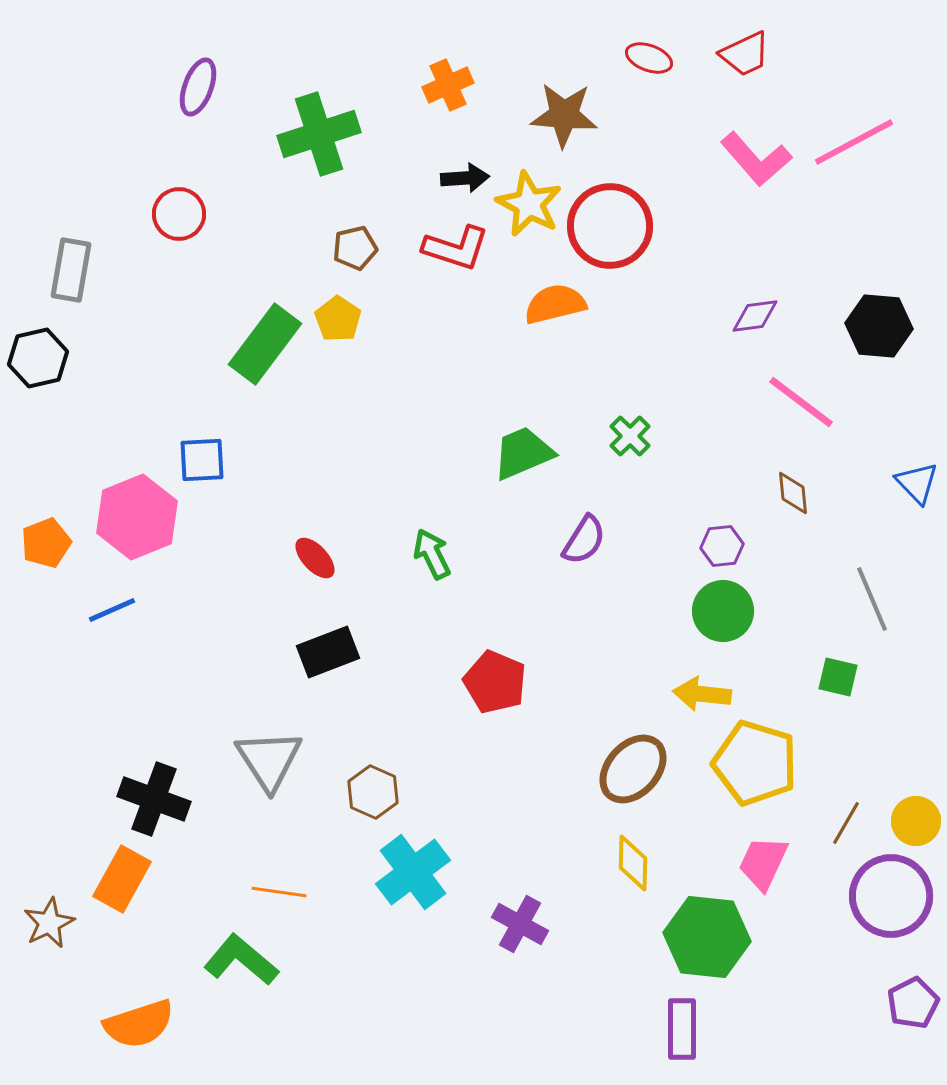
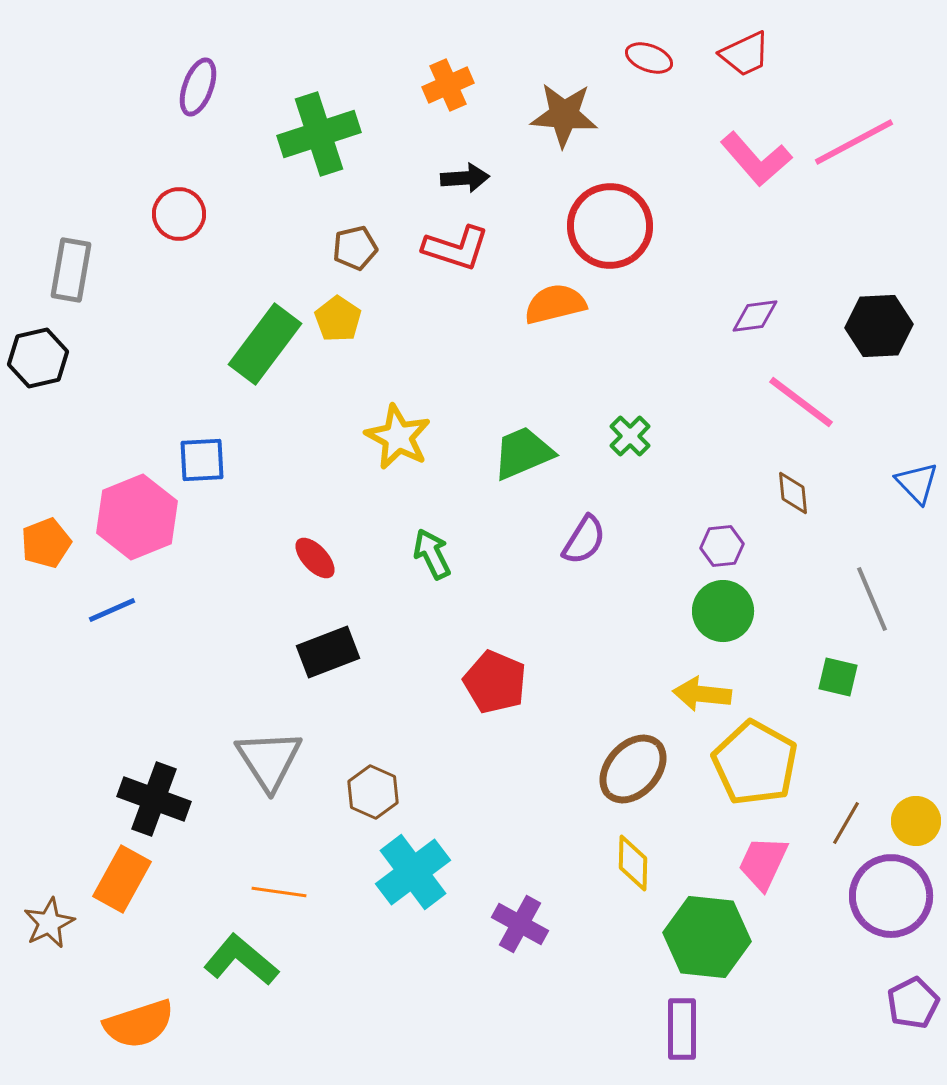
yellow star at (529, 204): moved 131 px left, 233 px down
black hexagon at (879, 326): rotated 8 degrees counterclockwise
yellow pentagon at (755, 763): rotated 12 degrees clockwise
